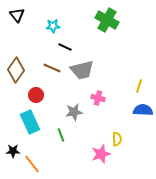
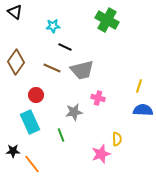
black triangle: moved 2 px left, 3 px up; rotated 14 degrees counterclockwise
brown diamond: moved 8 px up
